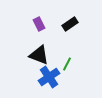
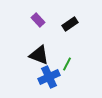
purple rectangle: moved 1 px left, 4 px up; rotated 16 degrees counterclockwise
blue cross: rotated 10 degrees clockwise
